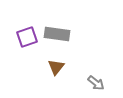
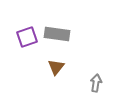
gray arrow: rotated 120 degrees counterclockwise
